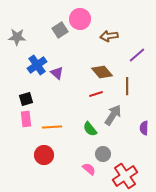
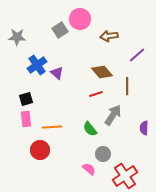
red circle: moved 4 px left, 5 px up
